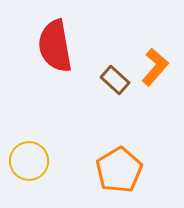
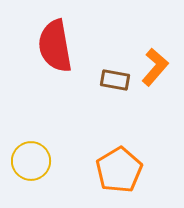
brown rectangle: rotated 32 degrees counterclockwise
yellow circle: moved 2 px right
